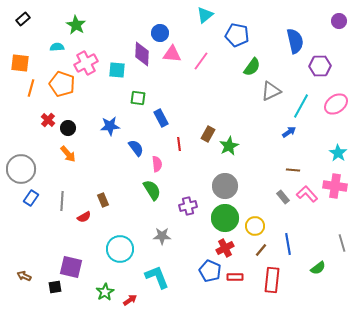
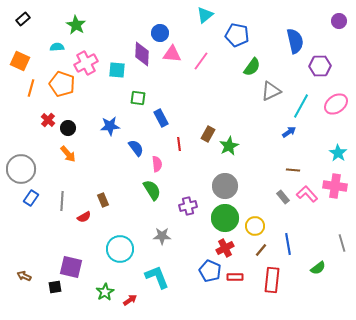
orange square at (20, 63): moved 2 px up; rotated 18 degrees clockwise
